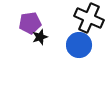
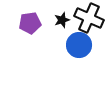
black star: moved 22 px right, 17 px up
